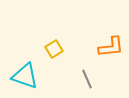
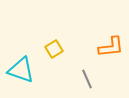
cyan triangle: moved 4 px left, 6 px up
